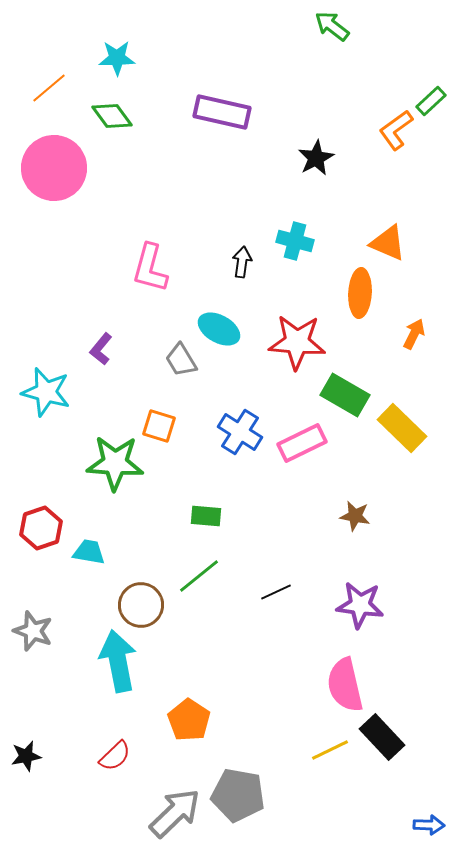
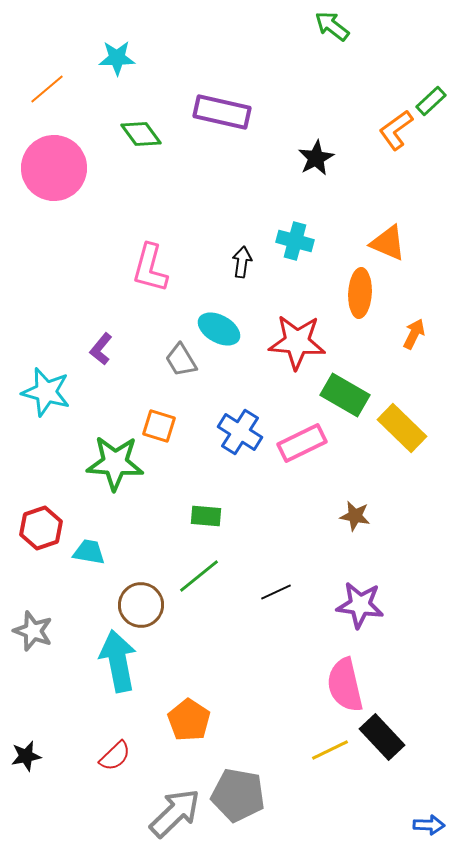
orange line at (49, 88): moved 2 px left, 1 px down
green diamond at (112, 116): moved 29 px right, 18 px down
